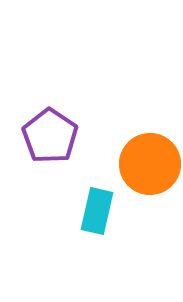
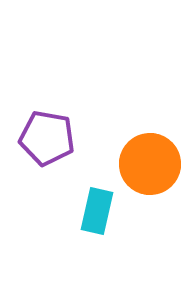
purple pentagon: moved 3 px left, 2 px down; rotated 24 degrees counterclockwise
